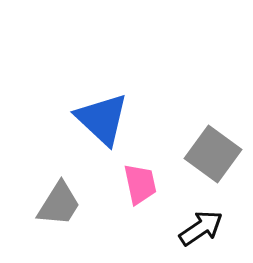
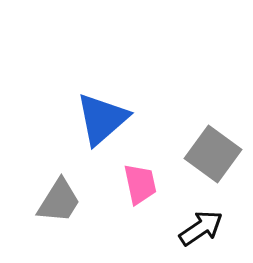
blue triangle: rotated 36 degrees clockwise
gray trapezoid: moved 3 px up
